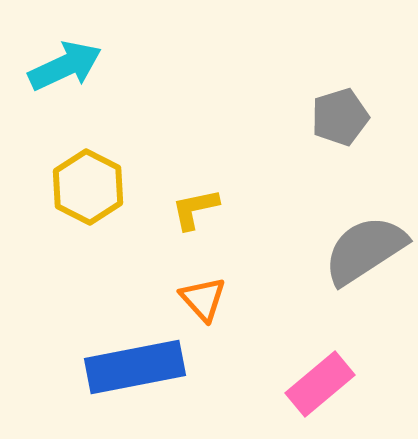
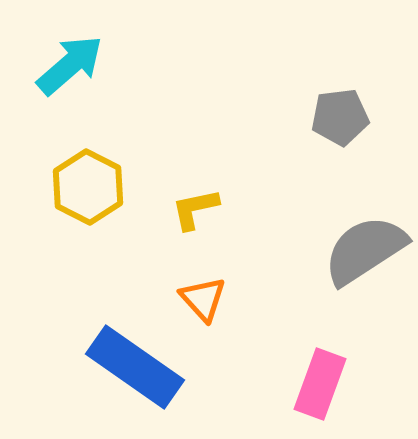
cyan arrow: moved 5 px right, 1 px up; rotated 16 degrees counterclockwise
gray pentagon: rotated 10 degrees clockwise
blue rectangle: rotated 46 degrees clockwise
pink rectangle: rotated 30 degrees counterclockwise
